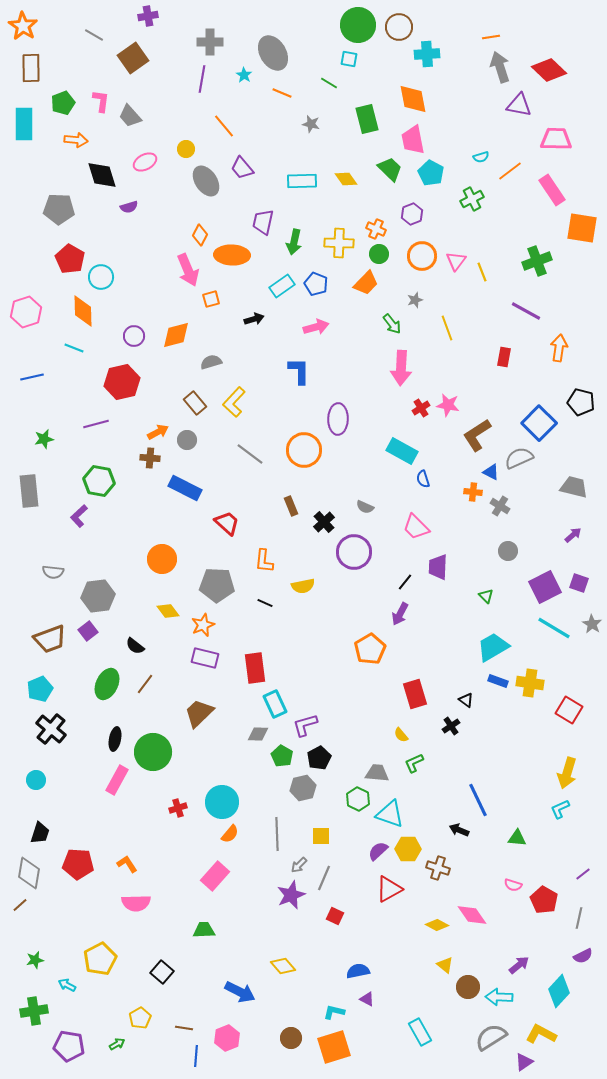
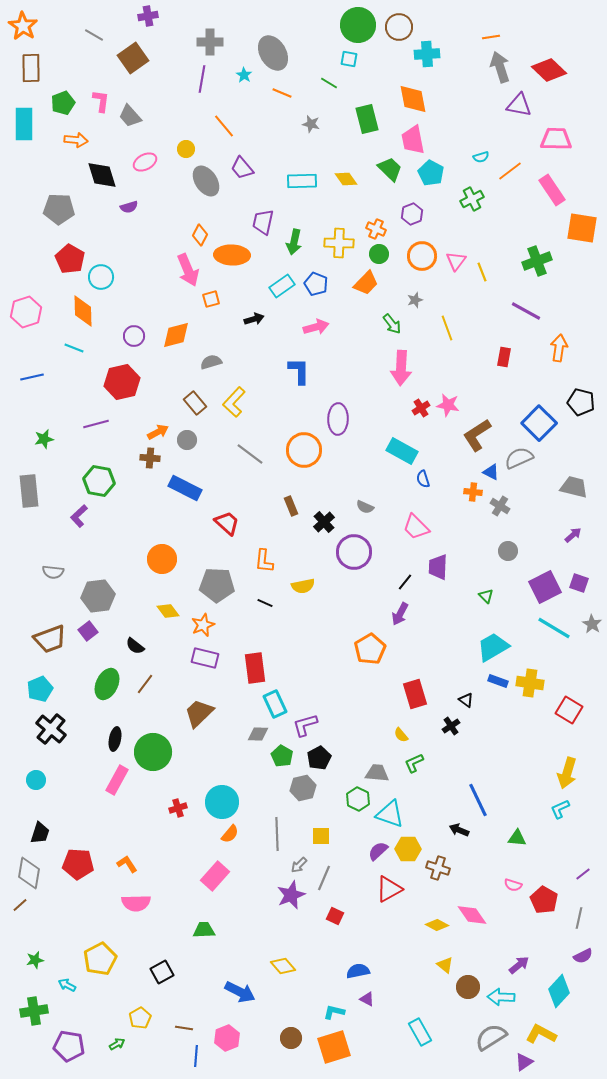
black square at (162, 972): rotated 20 degrees clockwise
cyan arrow at (499, 997): moved 2 px right
